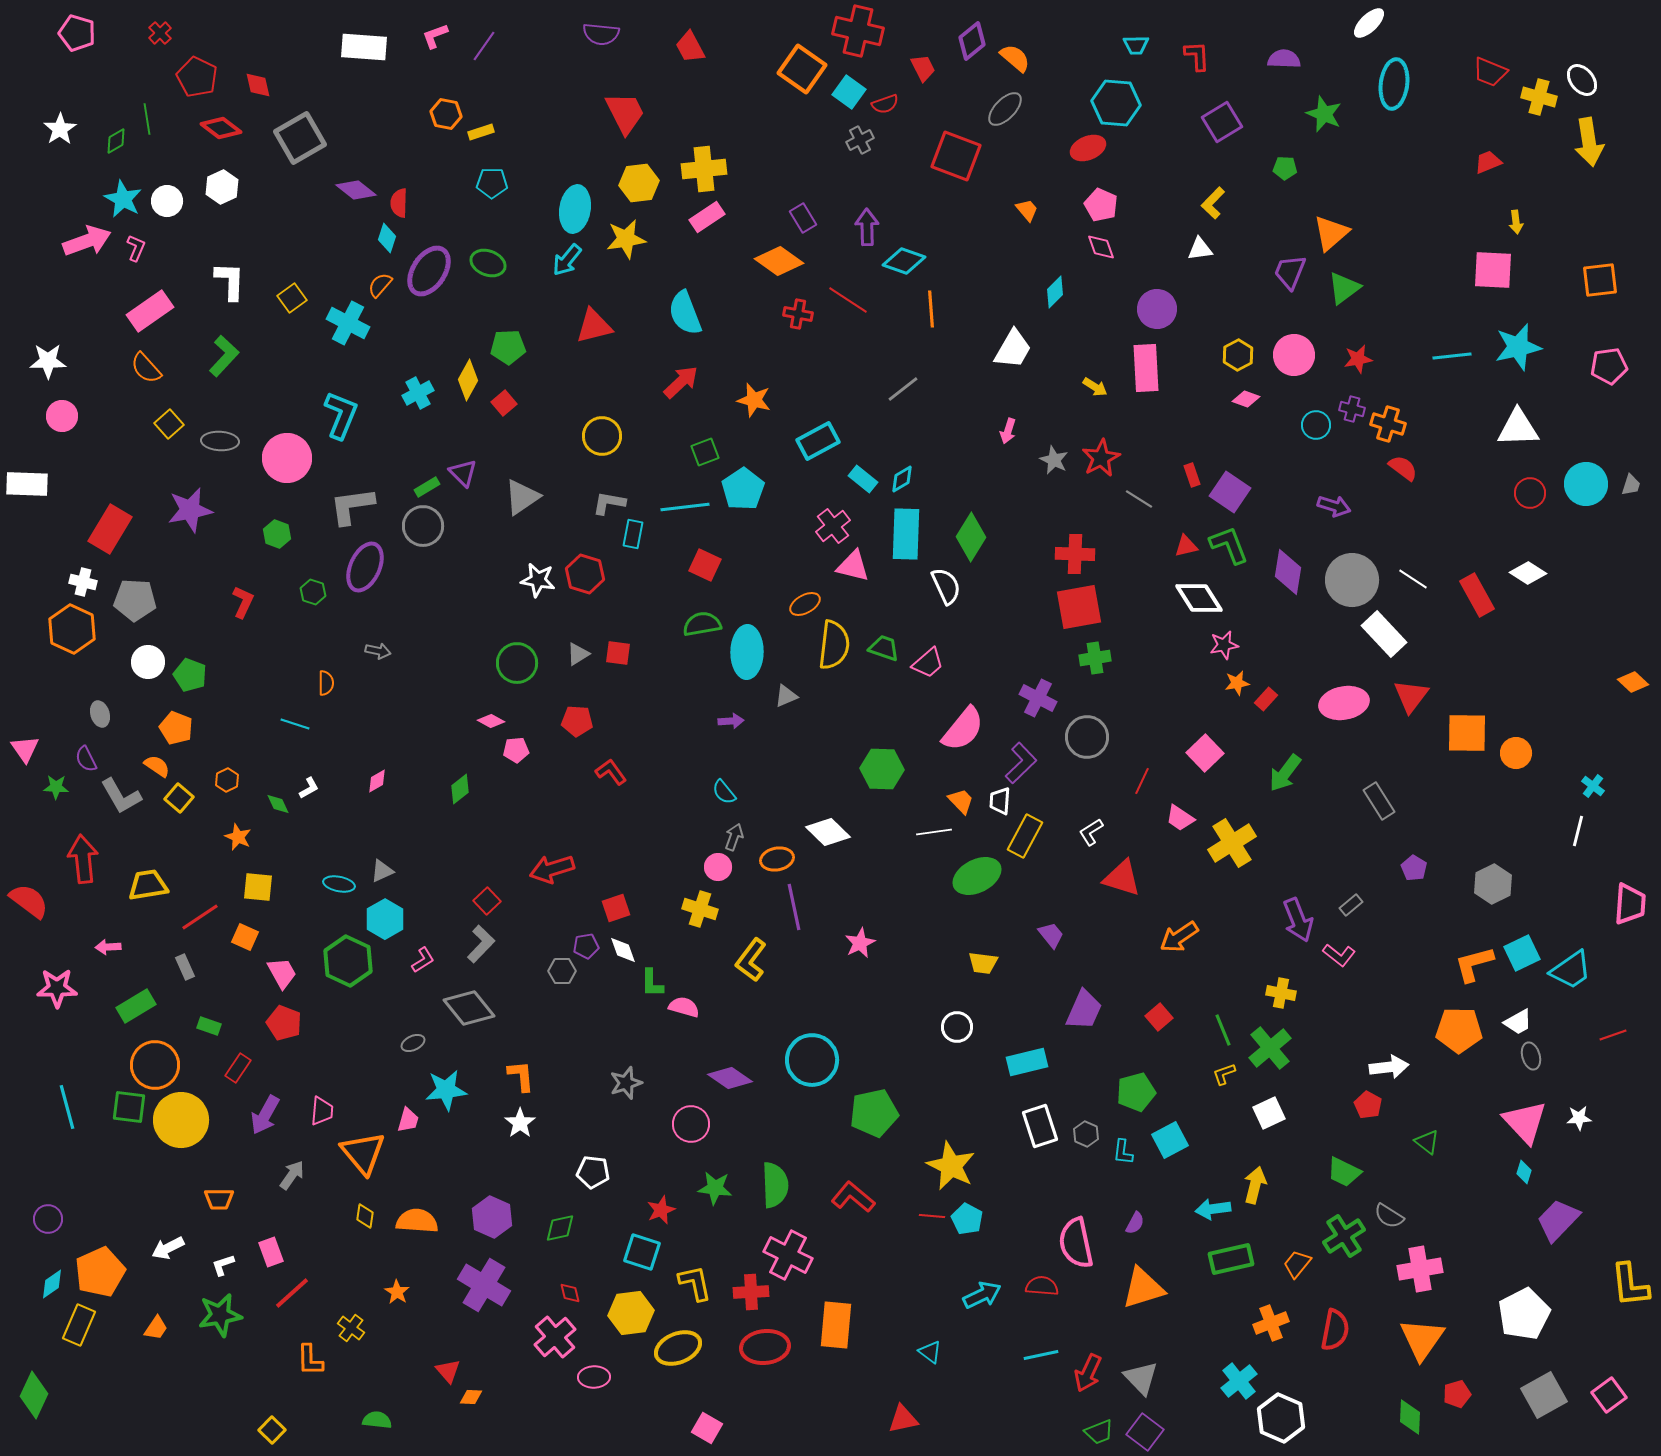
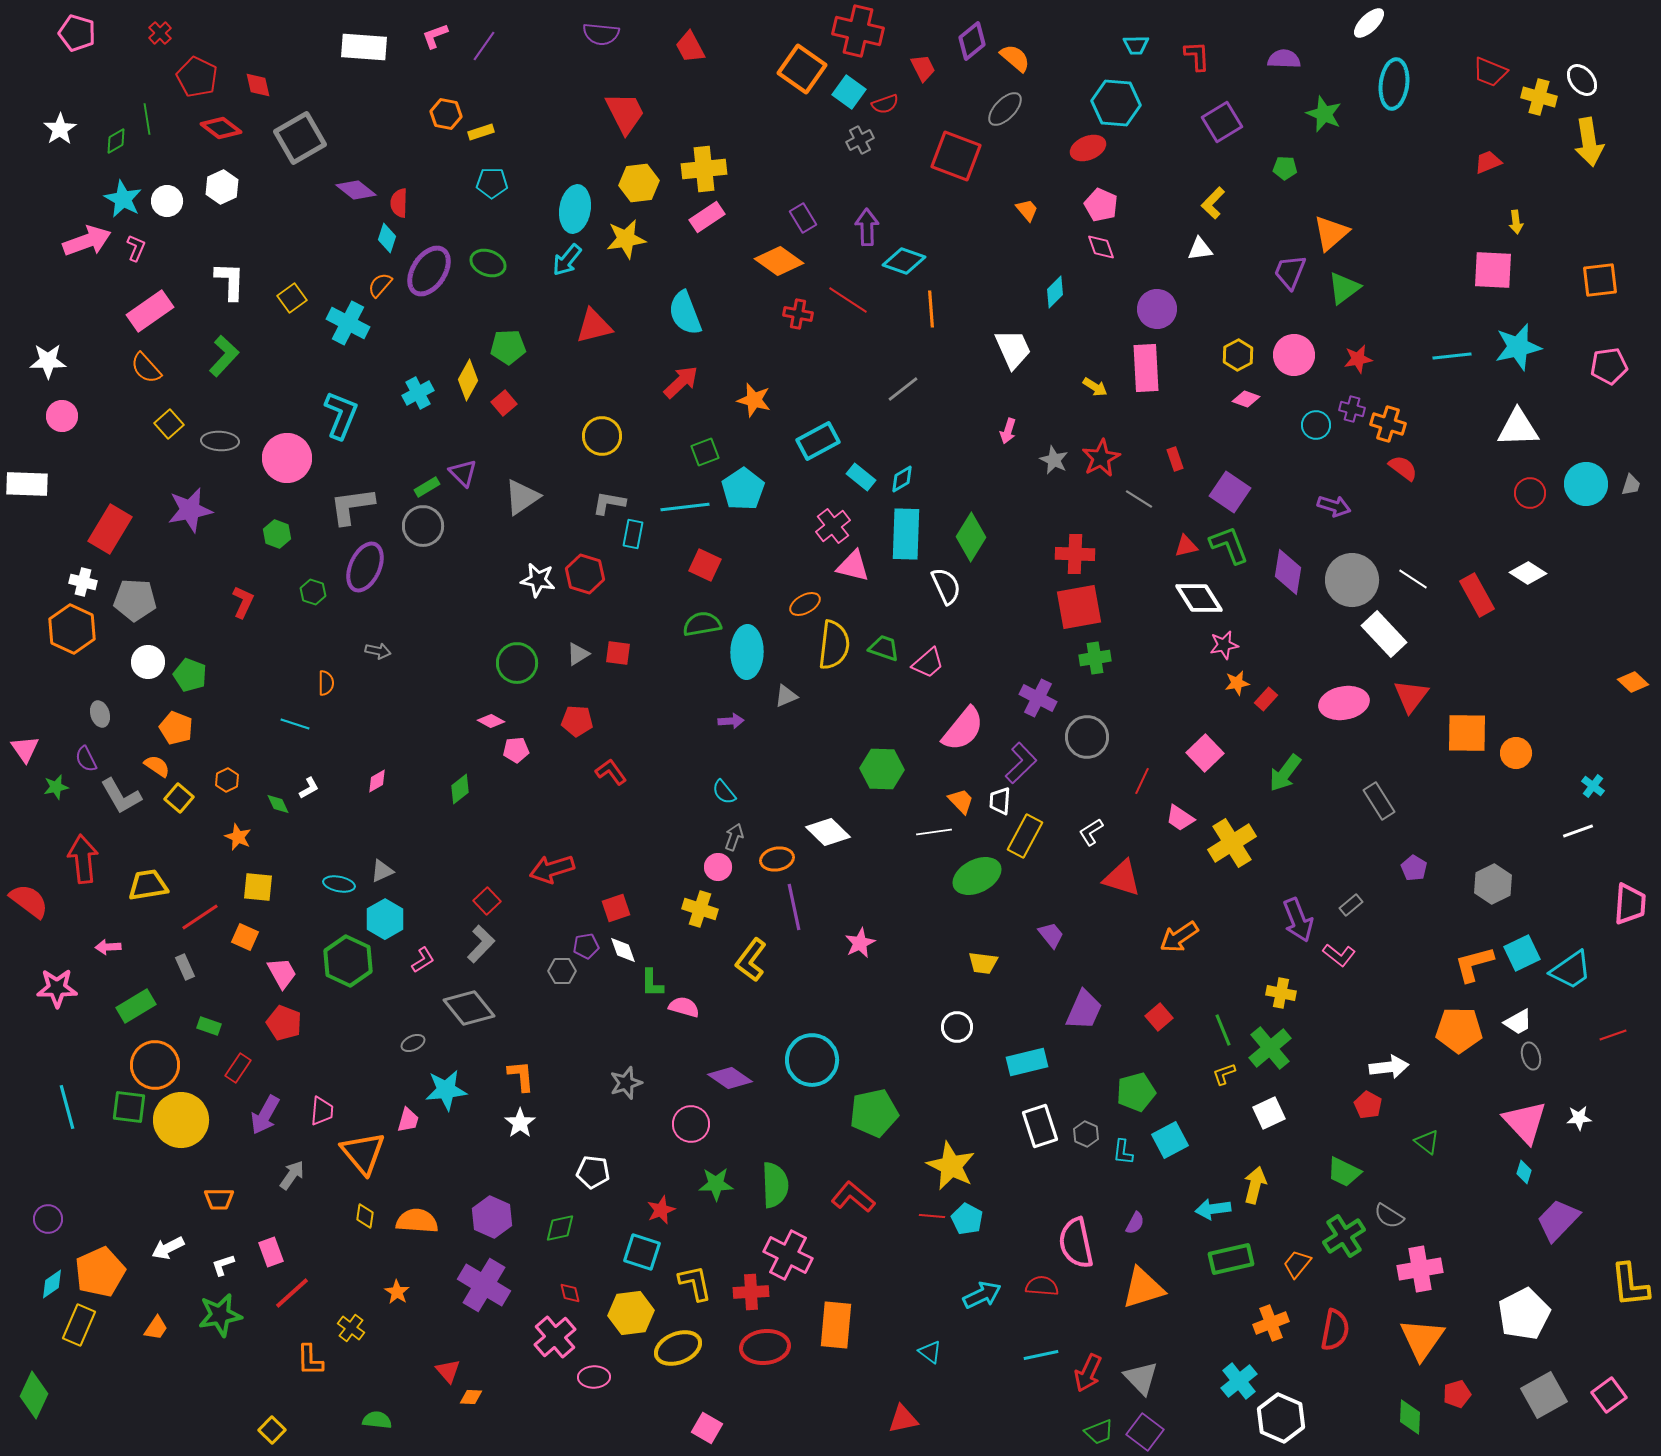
white trapezoid at (1013, 349): rotated 54 degrees counterclockwise
red rectangle at (1192, 475): moved 17 px left, 16 px up
cyan rectangle at (863, 479): moved 2 px left, 2 px up
green star at (56, 787): rotated 15 degrees counterclockwise
white line at (1578, 831): rotated 56 degrees clockwise
green star at (715, 1188): moved 1 px right, 4 px up; rotated 8 degrees counterclockwise
